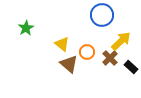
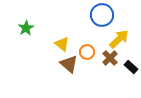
yellow arrow: moved 2 px left, 2 px up
